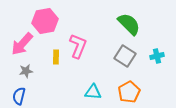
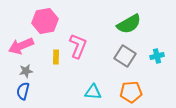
green semicircle: rotated 105 degrees clockwise
pink arrow: moved 1 px left, 2 px down; rotated 25 degrees clockwise
orange pentagon: moved 2 px right; rotated 25 degrees clockwise
blue semicircle: moved 4 px right, 5 px up
